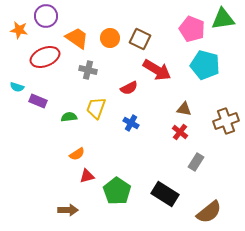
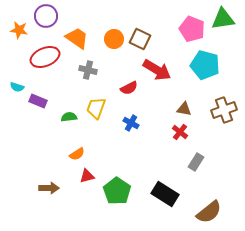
orange circle: moved 4 px right, 1 px down
brown cross: moved 2 px left, 11 px up
brown arrow: moved 19 px left, 22 px up
